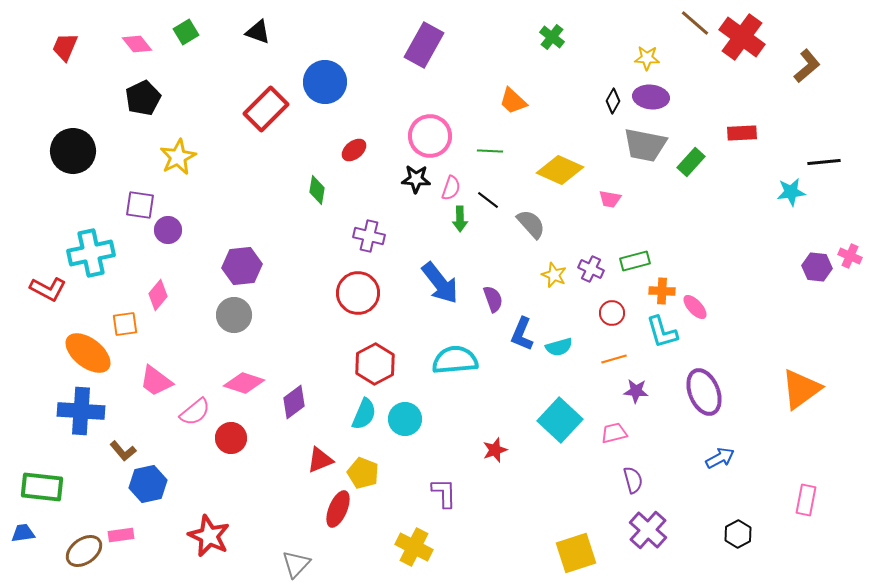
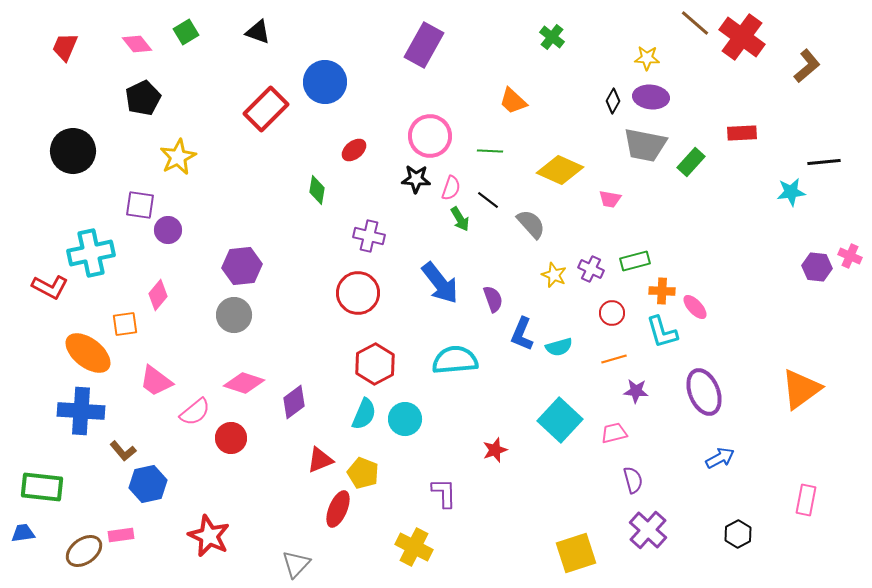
green arrow at (460, 219): rotated 30 degrees counterclockwise
red L-shape at (48, 289): moved 2 px right, 2 px up
